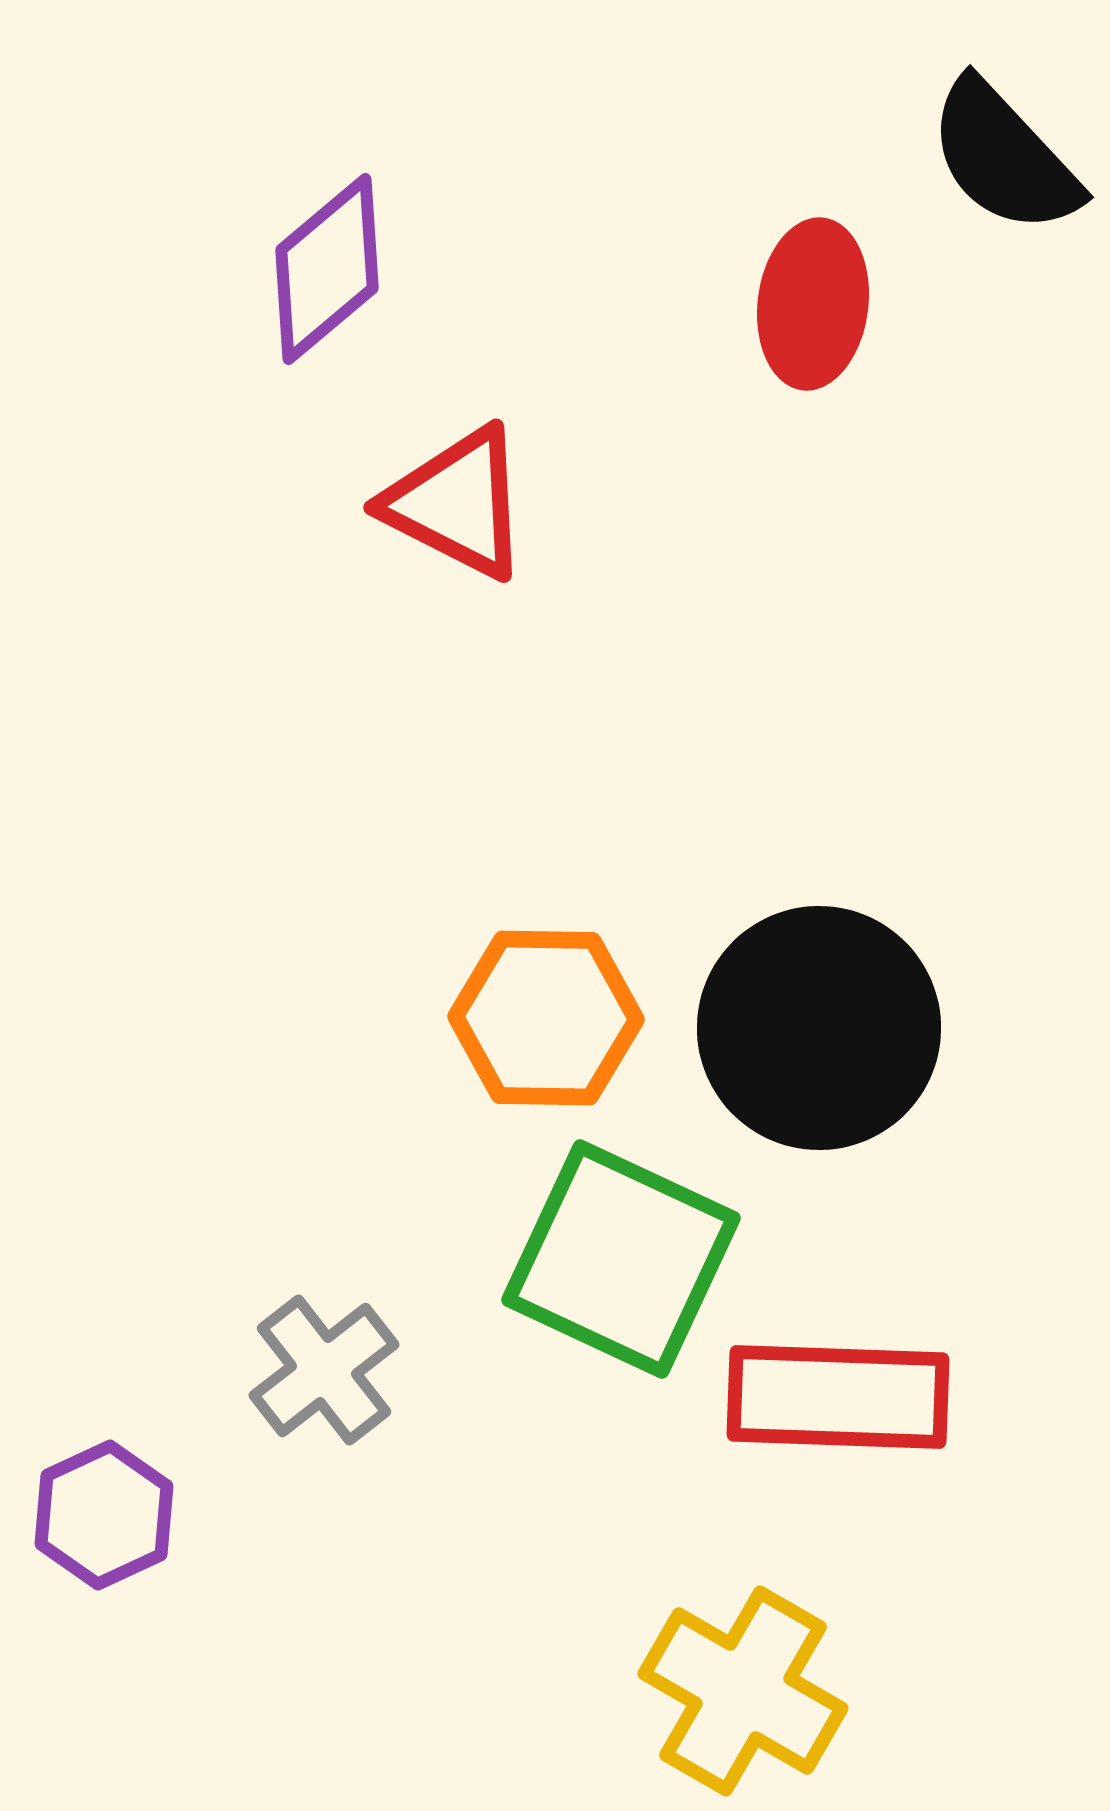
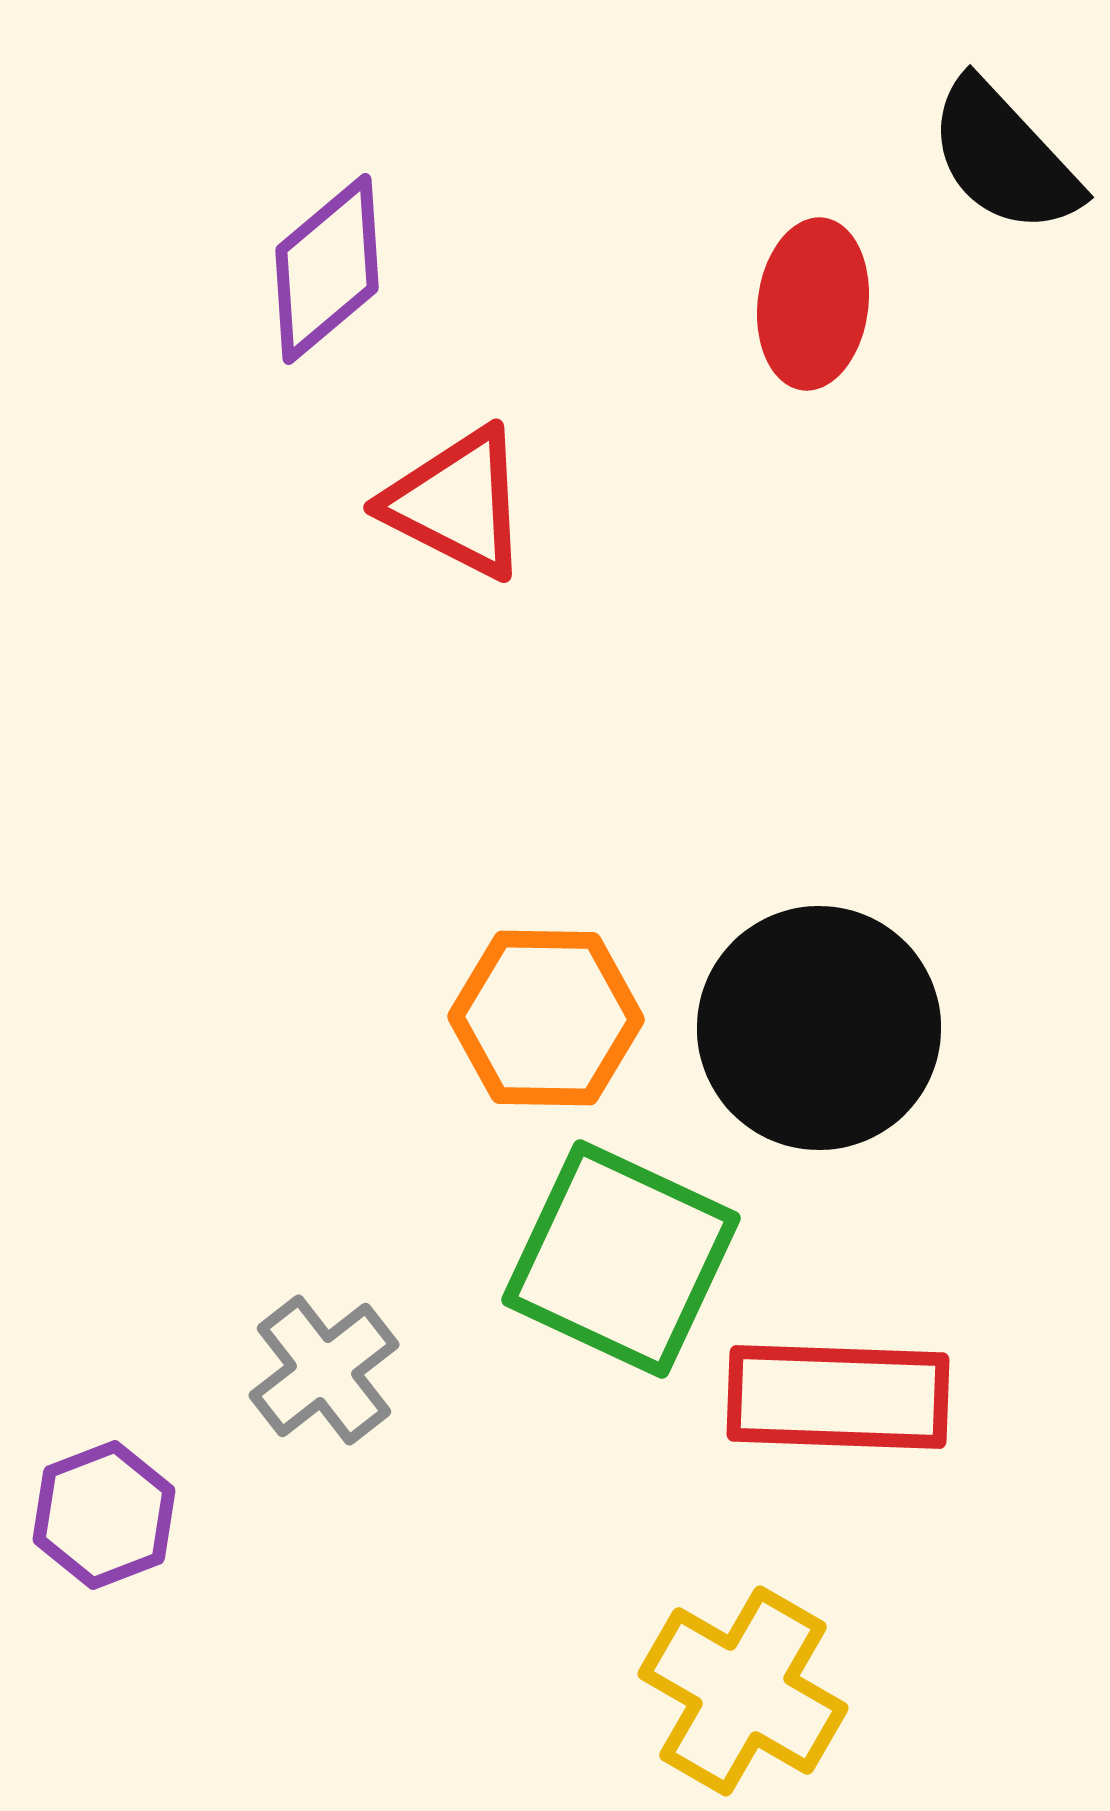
purple hexagon: rotated 4 degrees clockwise
